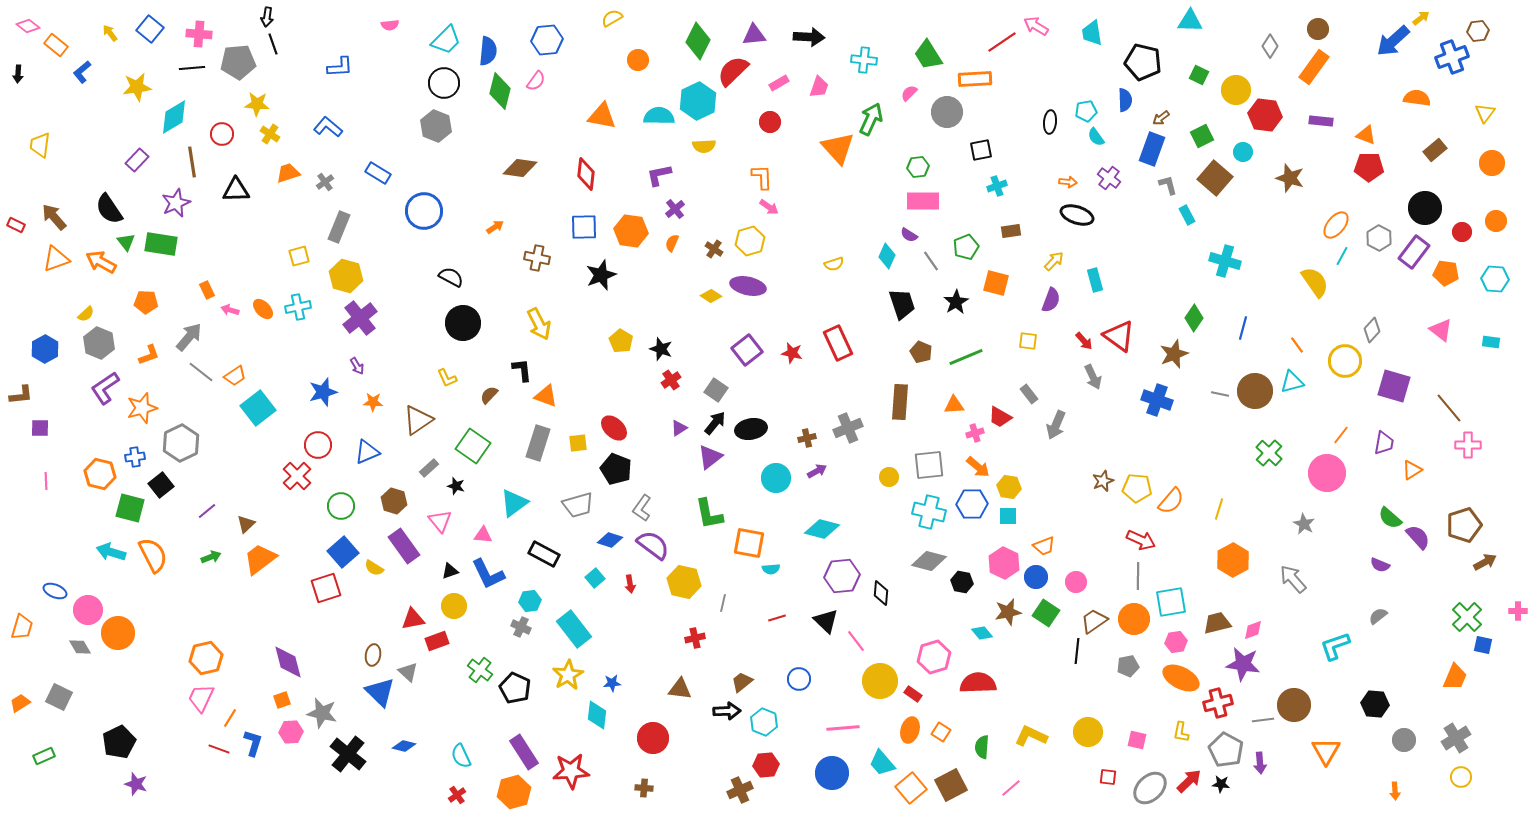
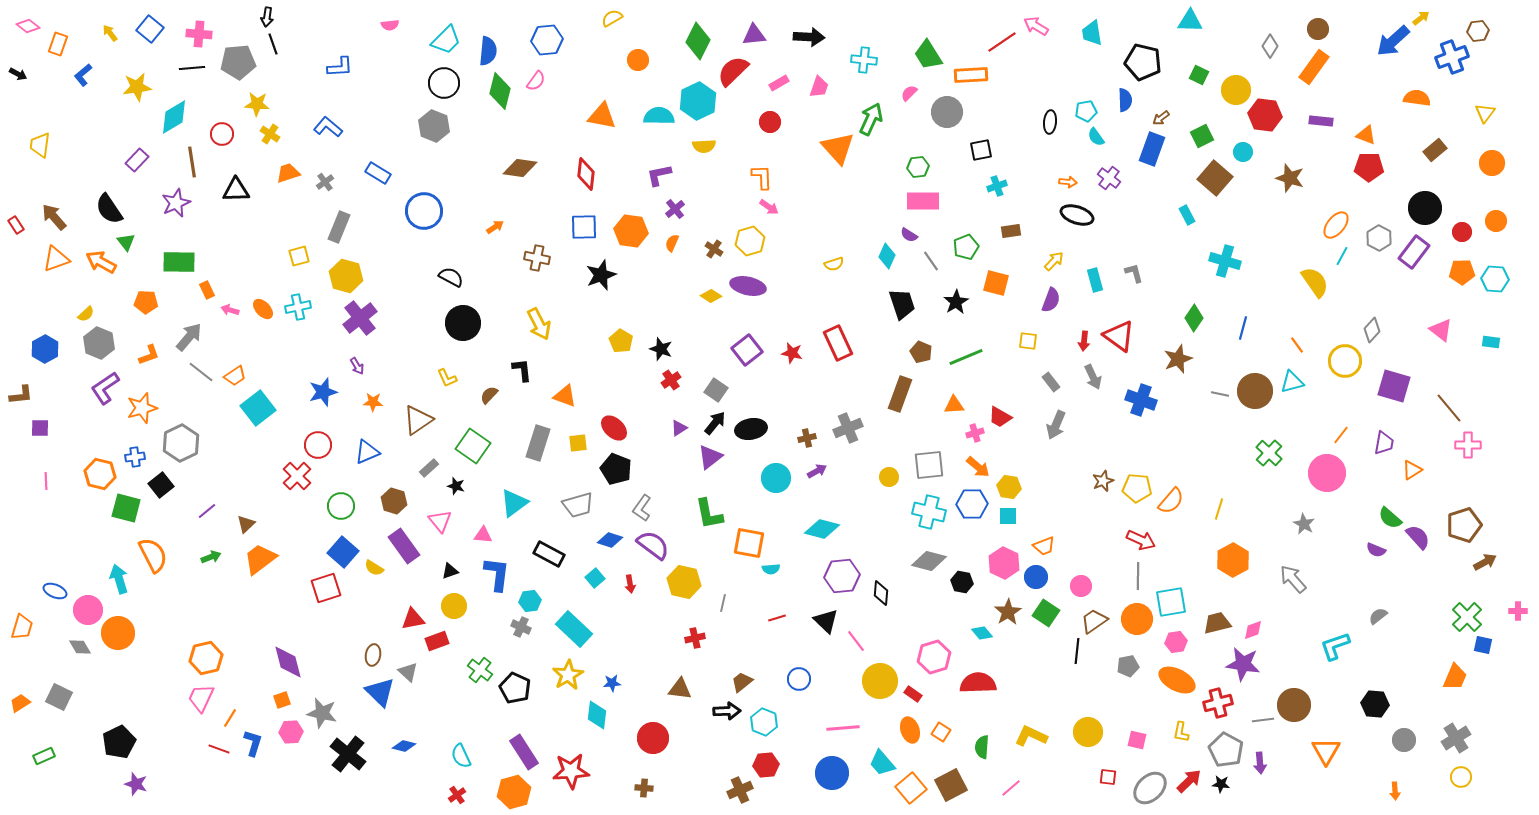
orange rectangle at (56, 45): moved 2 px right, 1 px up; rotated 70 degrees clockwise
blue L-shape at (82, 72): moved 1 px right, 3 px down
black arrow at (18, 74): rotated 66 degrees counterclockwise
orange rectangle at (975, 79): moved 4 px left, 4 px up
gray hexagon at (436, 126): moved 2 px left
gray L-shape at (1168, 185): moved 34 px left, 88 px down
red rectangle at (16, 225): rotated 30 degrees clockwise
green rectangle at (161, 244): moved 18 px right, 18 px down; rotated 8 degrees counterclockwise
orange pentagon at (1446, 273): moved 16 px right, 1 px up; rotated 10 degrees counterclockwise
red arrow at (1084, 341): rotated 48 degrees clockwise
brown star at (1174, 354): moved 4 px right, 5 px down
gray rectangle at (1029, 394): moved 22 px right, 12 px up
orange triangle at (546, 396): moved 19 px right
blue cross at (1157, 400): moved 16 px left
brown rectangle at (900, 402): moved 8 px up; rotated 16 degrees clockwise
green square at (130, 508): moved 4 px left
cyan arrow at (111, 552): moved 8 px right, 27 px down; rotated 56 degrees clockwise
blue square at (343, 552): rotated 8 degrees counterclockwise
black rectangle at (544, 554): moved 5 px right
purple semicircle at (1380, 565): moved 4 px left, 15 px up
blue L-shape at (488, 574): moved 9 px right; rotated 147 degrees counterclockwise
pink circle at (1076, 582): moved 5 px right, 4 px down
brown star at (1008, 612): rotated 20 degrees counterclockwise
orange circle at (1134, 619): moved 3 px right
cyan rectangle at (574, 629): rotated 9 degrees counterclockwise
orange ellipse at (1181, 678): moved 4 px left, 2 px down
orange ellipse at (910, 730): rotated 35 degrees counterclockwise
